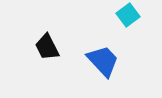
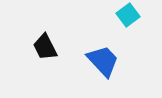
black trapezoid: moved 2 px left
